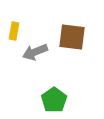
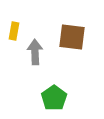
gray arrow: rotated 110 degrees clockwise
green pentagon: moved 2 px up
